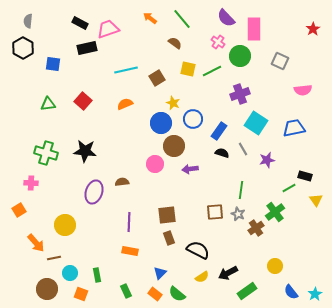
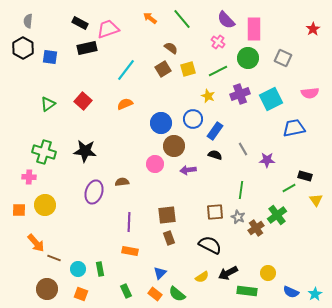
purple semicircle at (226, 18): moved 2 px down
brown semicircle at (175, 43): moved 4 px left, 5 px down
green circle at (240, 56): moved 8 px right, 2 px down
gray square at (280, 61): moved 3 px right, 3 px up
blue square at (53, 64): moved 3 px left, 7 px up
yellow square at (188, 69): rotated 28 degrees counterclockwise
cyan line at (126, 70): rotated 40 degrees counterclockwise
green line at (212, 71): moved 6 px right
brown square at (157, 78): moved 6 px right, 9 px up
pink semicircle at (303, 90): moved 7 px right, 3 px down
yellow star at (173, 103): moved 35 px right, 7 px up
green triangle at (48, 104): rotated 28 degrees counterclockwise
cyan square at (256, 123): moved 15 px right, 24 px up; rotated 30 degrees clockwise
blue rectangle at (219, 131): moved 4 px left
green cross at (46, 153): moved 2 px left, 1 px up
black semicircle at (222, 153): moved 7 px left, 2 px down
purple star at (267, 160): rotated 14 degrees clockwise
purple arrow at (190, 169): moved 2 px left, 1 px down
pink cross at (31, 183): moved 2 px left, 6 px up
orange square at (19, 210): rotated 32 degrees clockwise
green cross at (275, 212): moved 2 px right, 3 px down
gray star at (238, 214): moved 3 px down
yellow circle at (65, 225): moved 20 px left, 20 px up
black semicircle at (198, 250): moved 12 px right, 5 px up
brown line at (54, 258): rotated 32 degrees clockwise
yellow circle at (275, 266): moved 7 px left, 7 px down
cyan circle at (70, 273): moved 8 px right, 4 px up
green rectangle at (97, 275): moved 3 px right, 6 px up
green rectangle at (247, 291): rotated 42 degrees clockwise
blue semicircle at (291, 292): rotated 28 degrees counterclockwise
